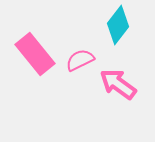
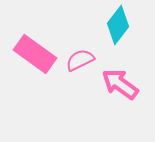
pink rectangle: rotated 15 degrees counterclockwise
pink arrow: moved 2 px right
